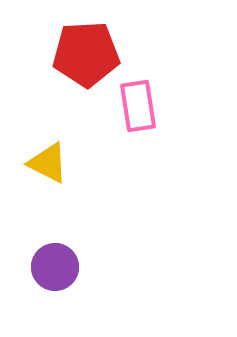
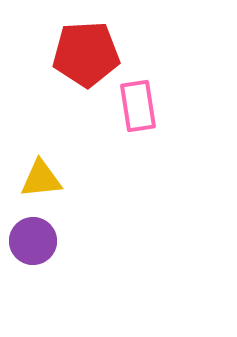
yellow triangle: moved 7 px left, 16 px down; rotated 33 degrees counterclockwise
purple circle: moved 22 px left, 26 px up
